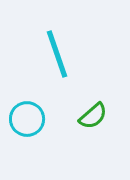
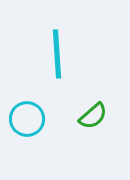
cyan line: rotated 15 degrees clockwise
